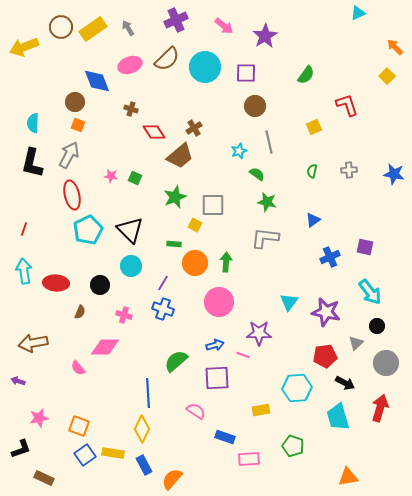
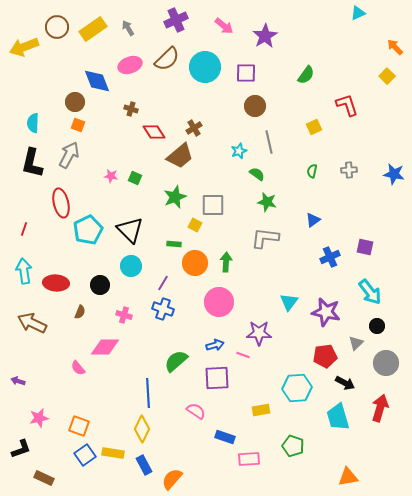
brown circle at (61, 27): moved 4 px left
red ellipse at (72, 195): moved 11 px left, 8 px down
brown arrow at (33, 343): moved 1 px left, 20 px up; rotated 36 degrees clockwise
